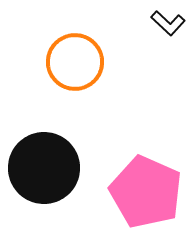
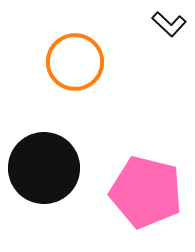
black L-shape: moved 1 px right, 1 px down
pink pentagon: rotated 10 degrees counterclockwise
